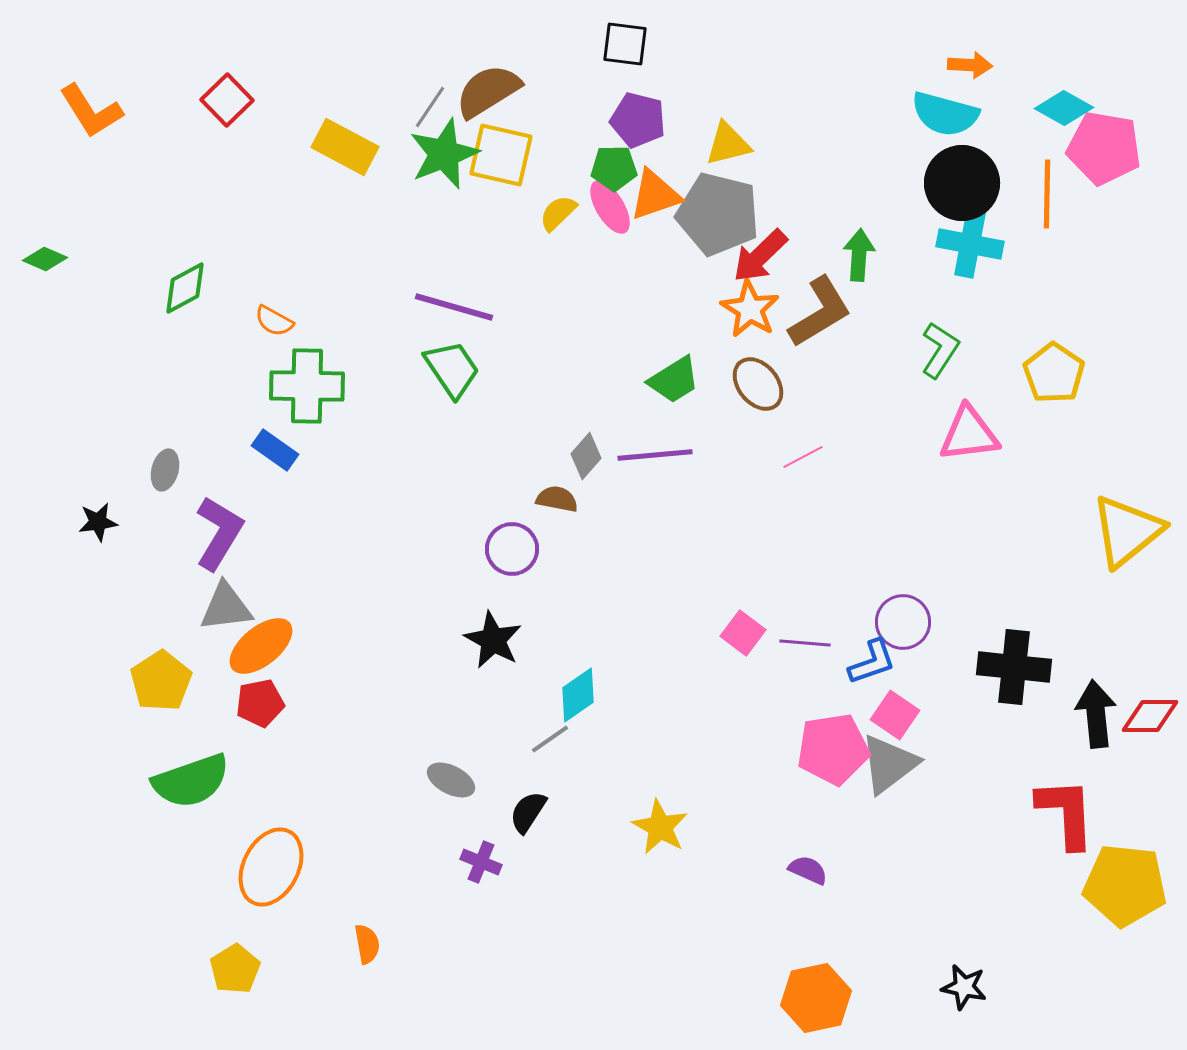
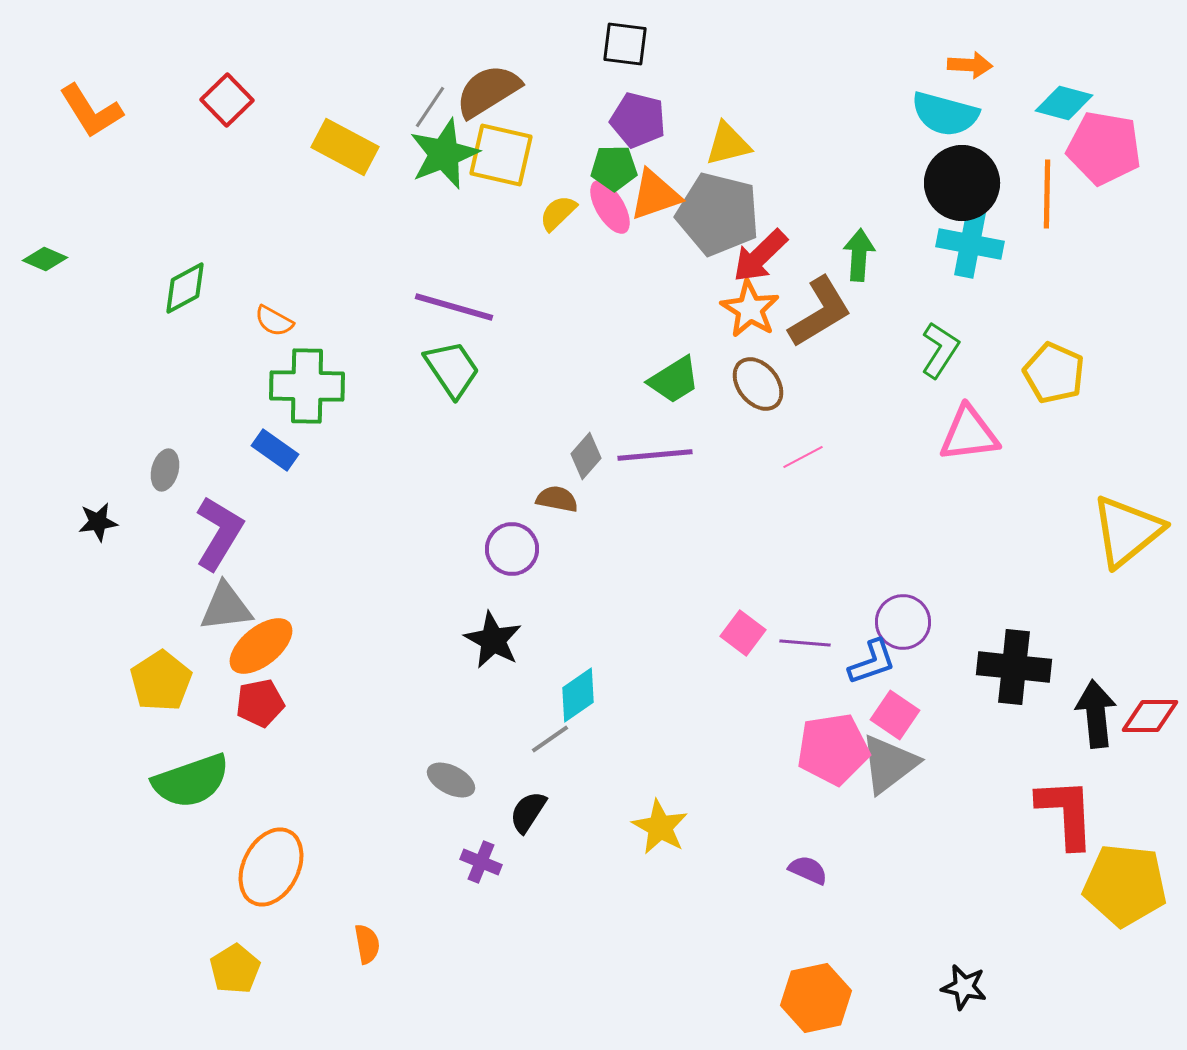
cyan diamond at (1064, 108): moved 5 px up; rotated 14 degrees counterclockwise
yellow pentagon at (1054, 373): rotated 10 degrees counterclockwise
